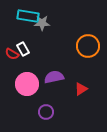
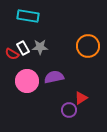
gray star: moved 2 px left, 24 px down
white rectangle: moved 1 px up
pink circle: moved 3 px up
red triangle: moved 9 px down
purple circle: moved 23 px right, 2 px up
